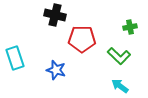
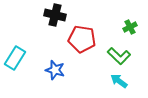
green cross: rotated 16 degrees counterclockwise
red pentagon: rotated 8 degrees clockwise
cyan rectangle: rotated 50 degrees clockwise
blue star: moved 1 px left
cyan arrow: moved 1 px left, 5 px up
